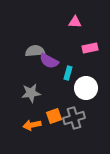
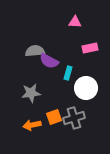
orange square: moved 1 px down
